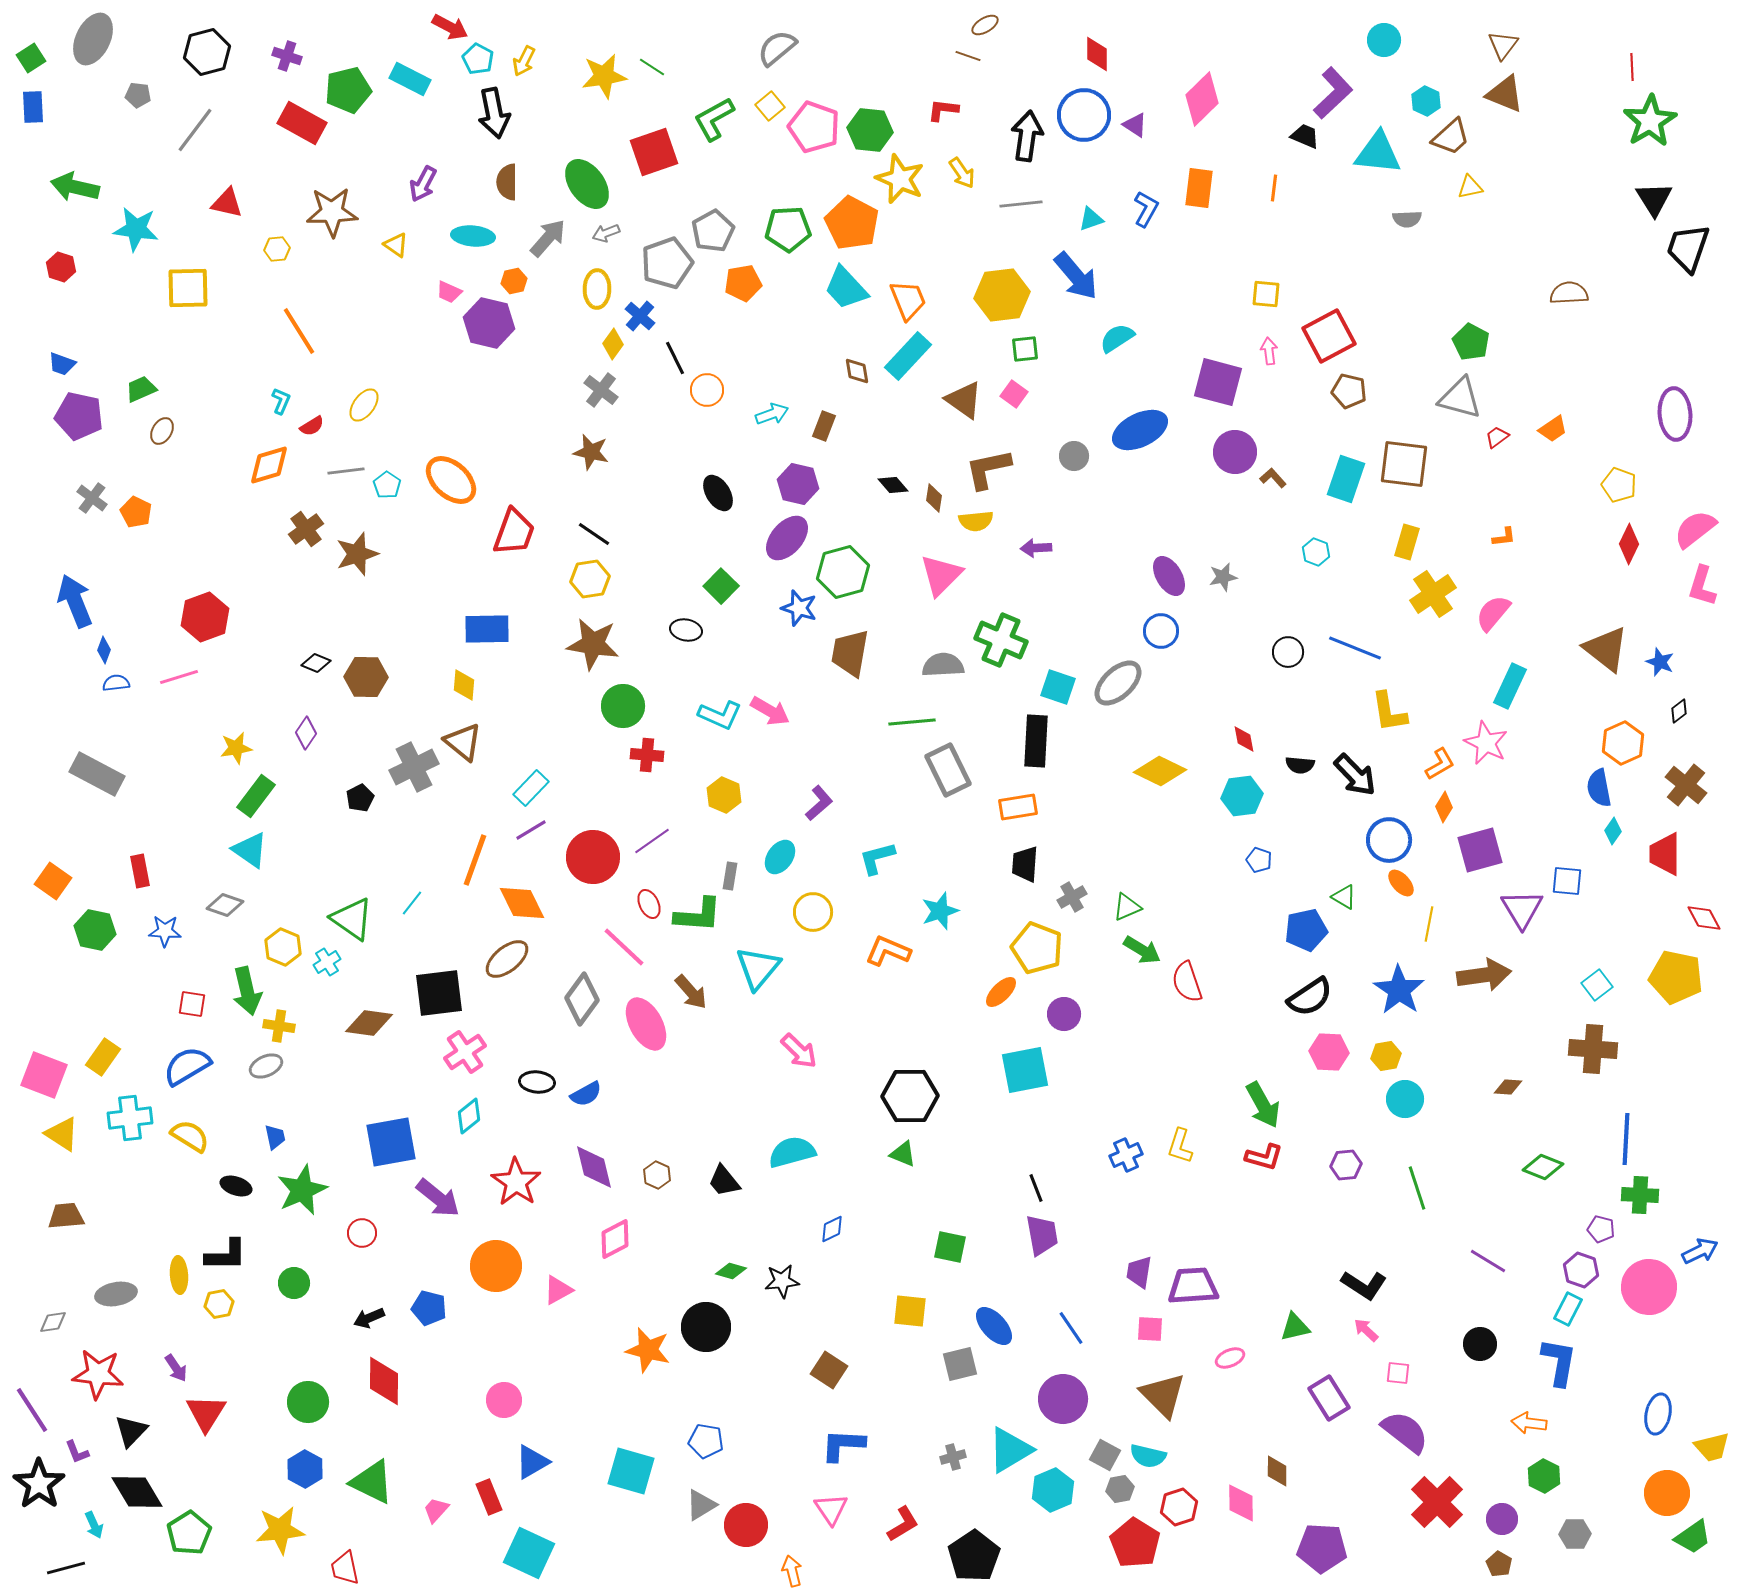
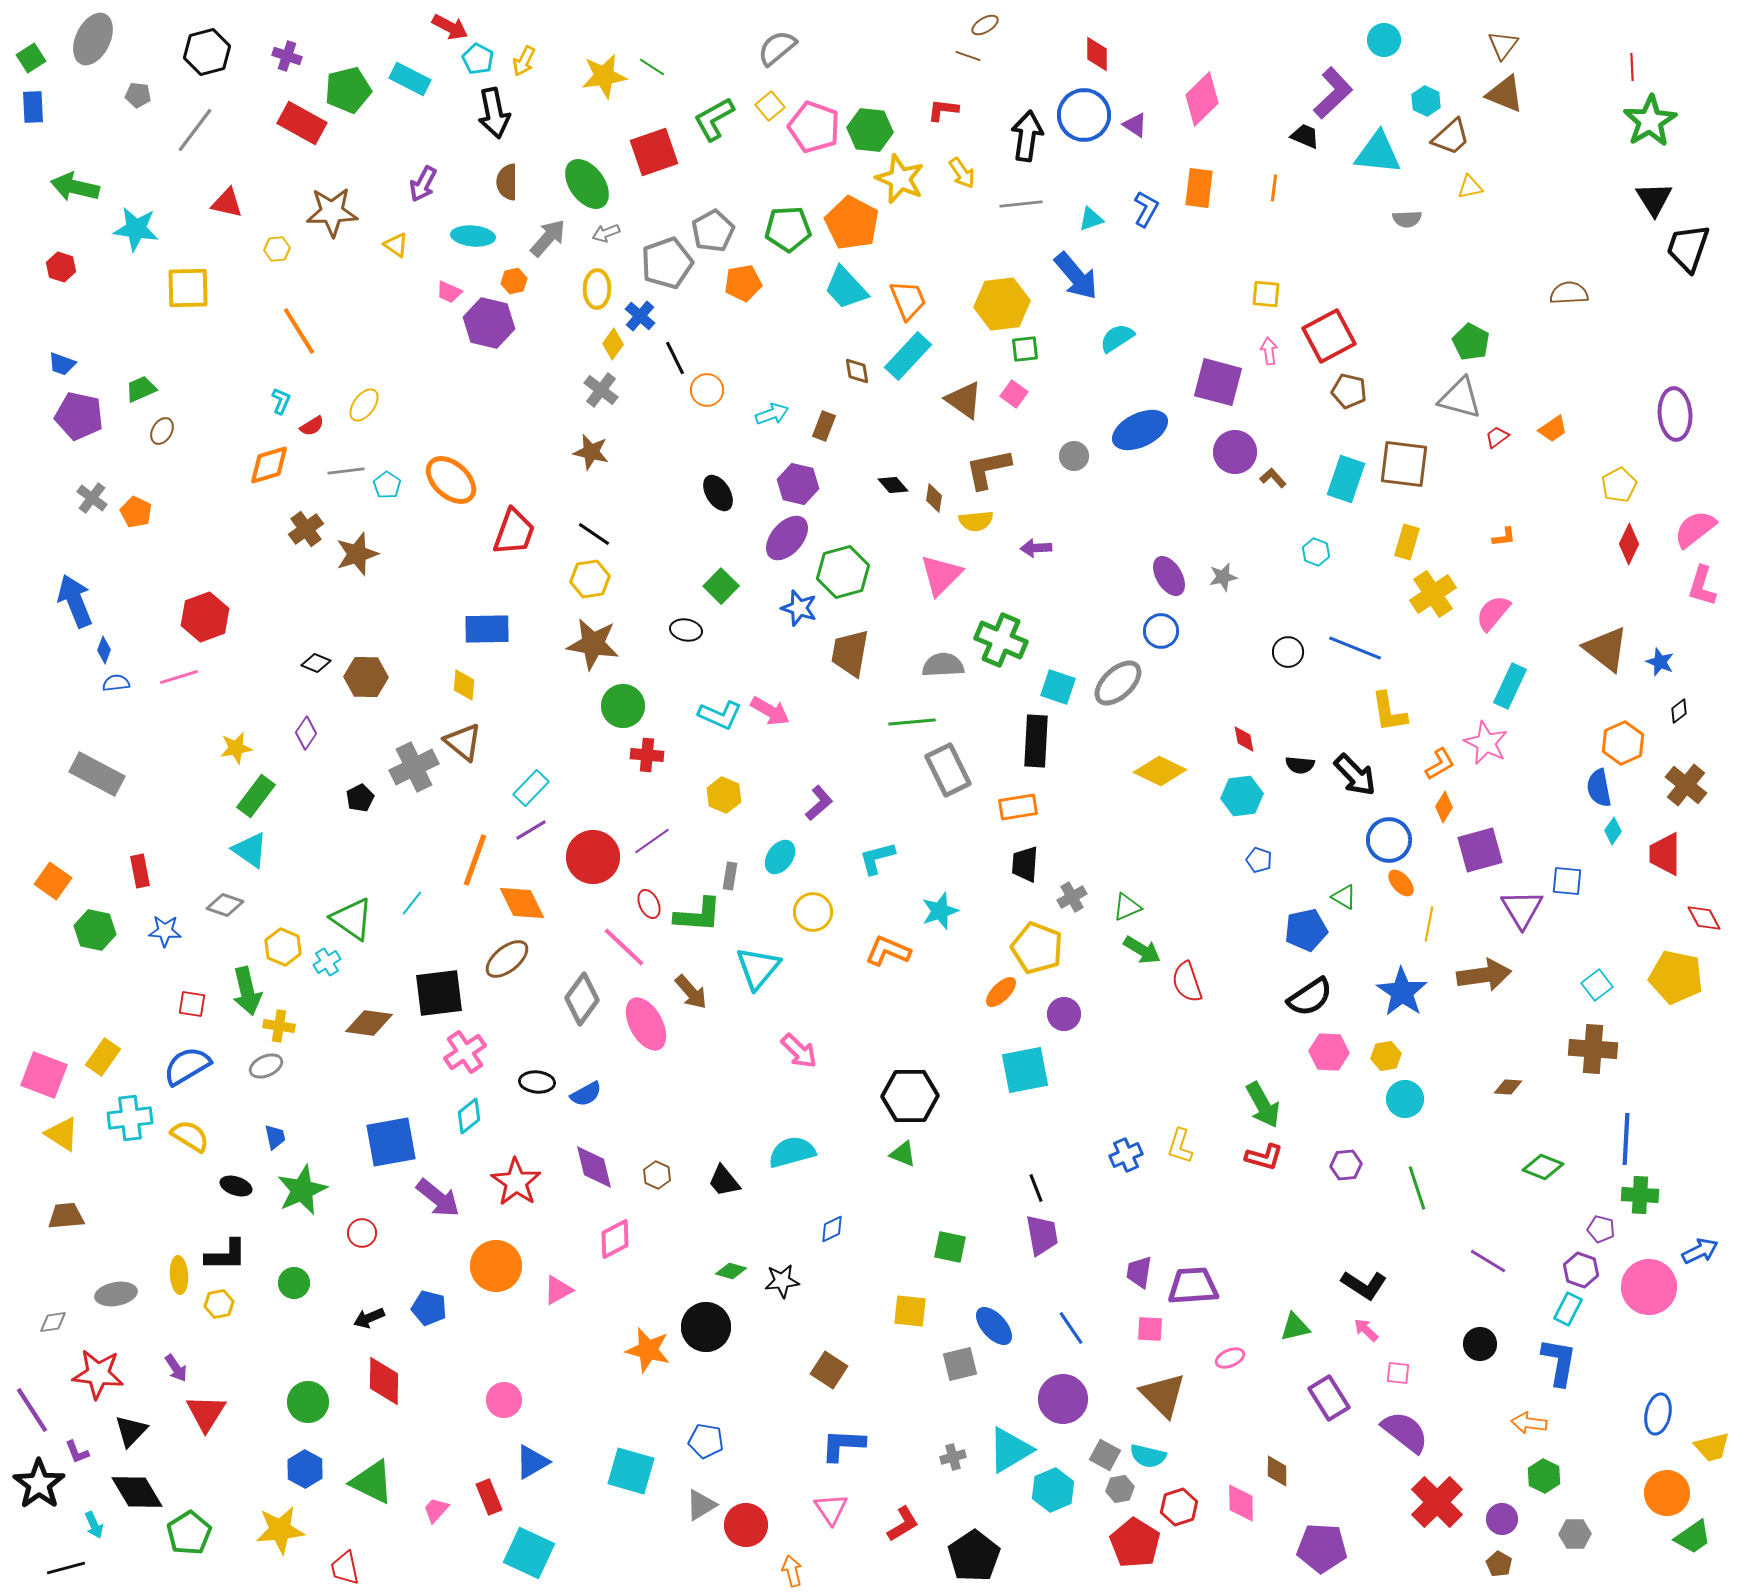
yellow hexagon at (1002, 295): moved 9 px down
yellow pentagon at (1619, 485): rotated 24 degrees clockwise
blue star at (1399, 990): moved 3 px right, 2 px down
